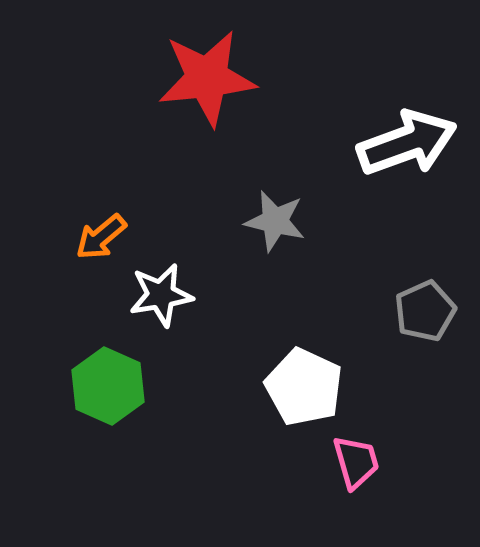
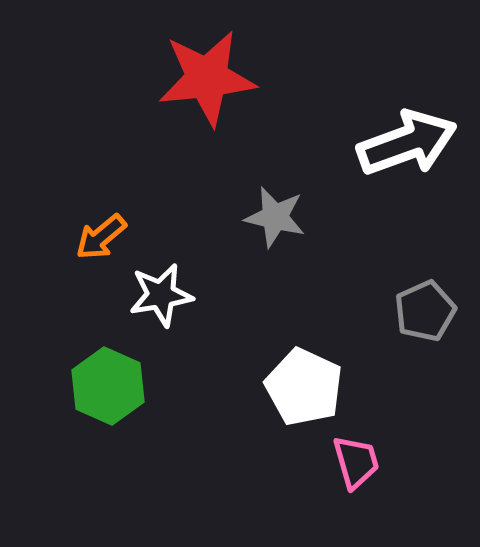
gray star: moved 4 px up
